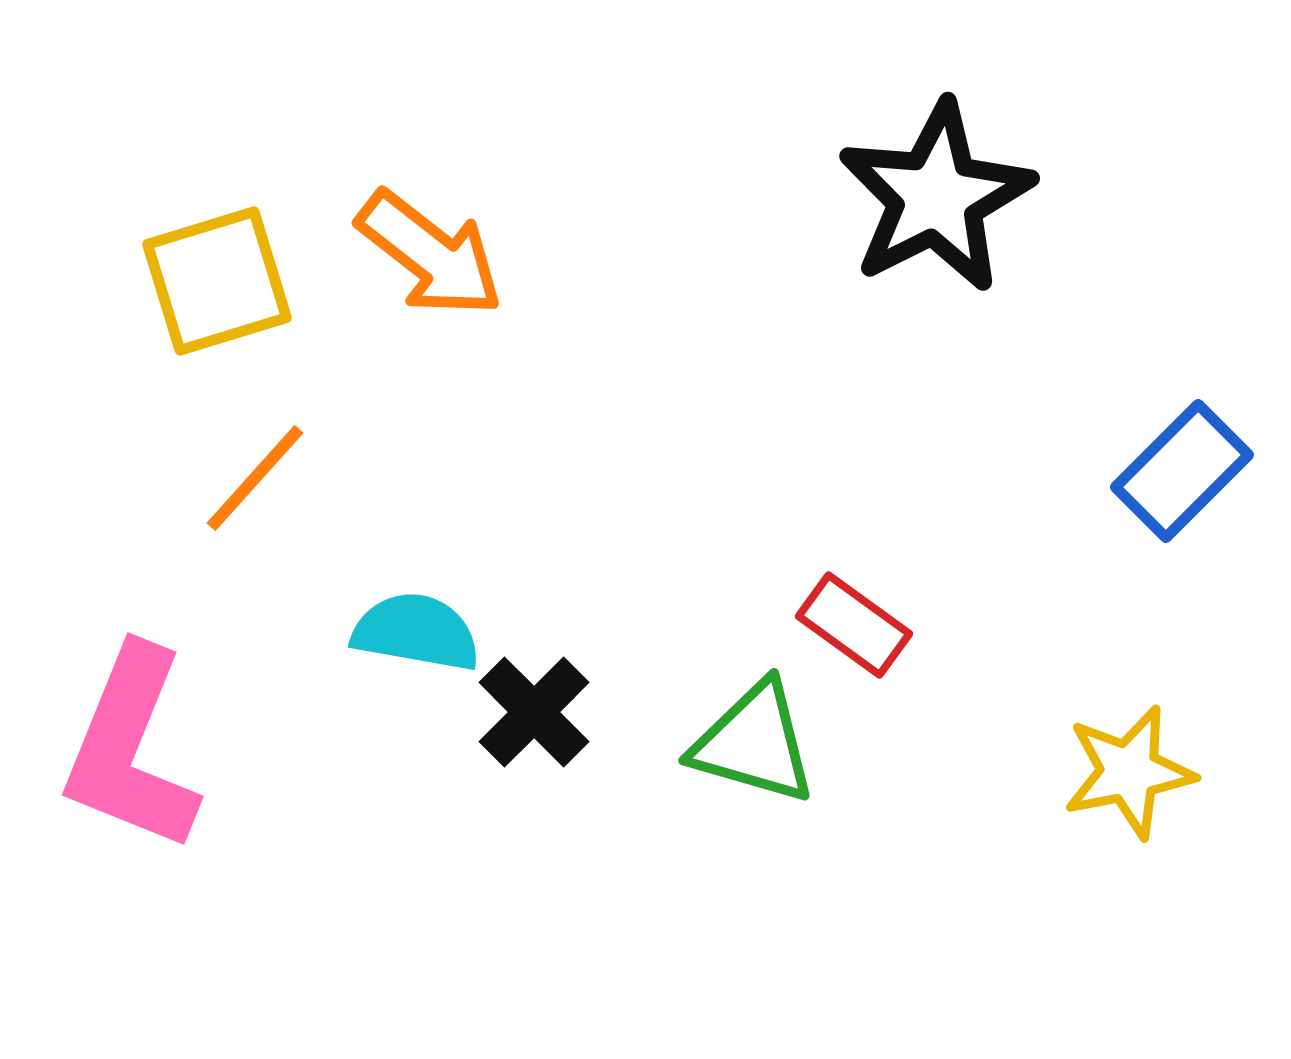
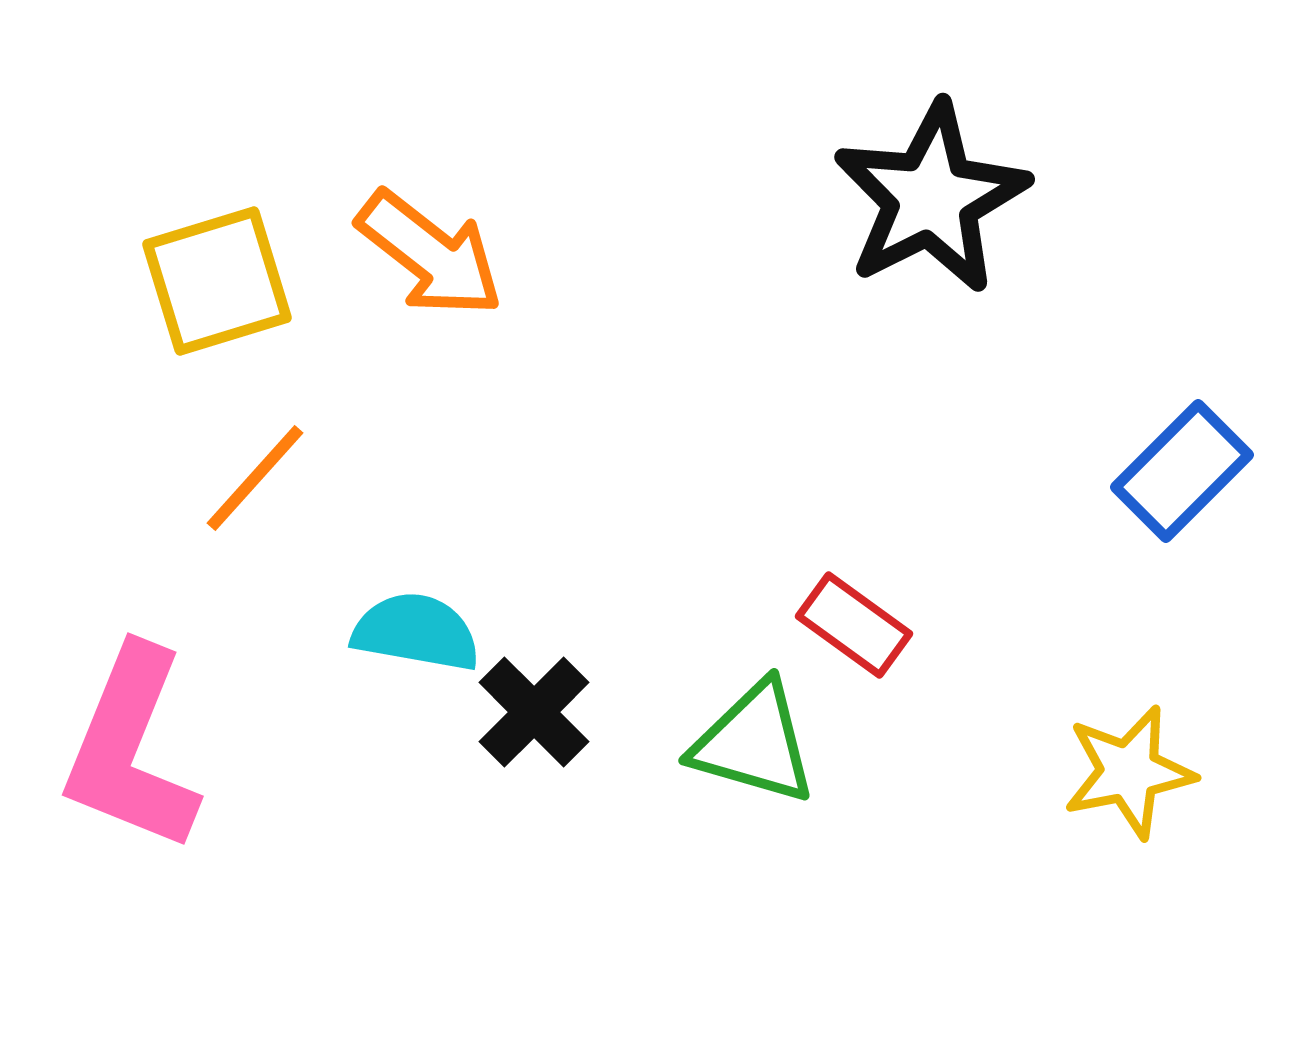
black star: moved 5 px left, 1 px down
